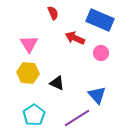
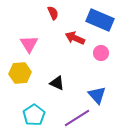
yellow hexagon: moved 8 px left; rotated 10 degrees counterclockwise
